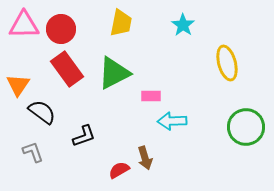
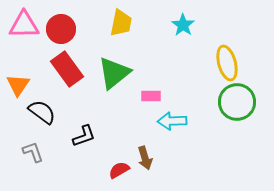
green triangle: rotated 12 degrees counterclockwise
green circle: moved 9 px left, 25 px up
